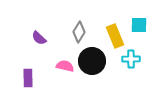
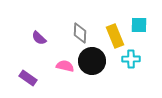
gray diamond: moved 1 px right, 1 px down; rotated 30 degrees counterclockwise
purple rectangle: rotated 54 degrees counterclockwise
